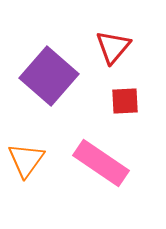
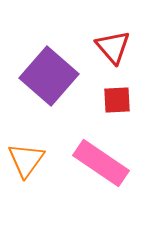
red triangle: rotated 21 degrees counterclockwise
red square: moved 8 px left, 1 px up
